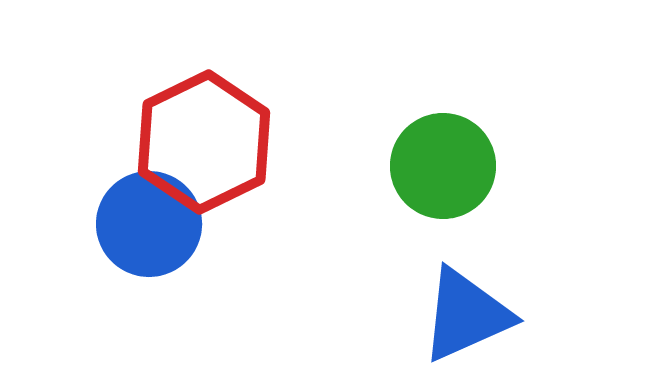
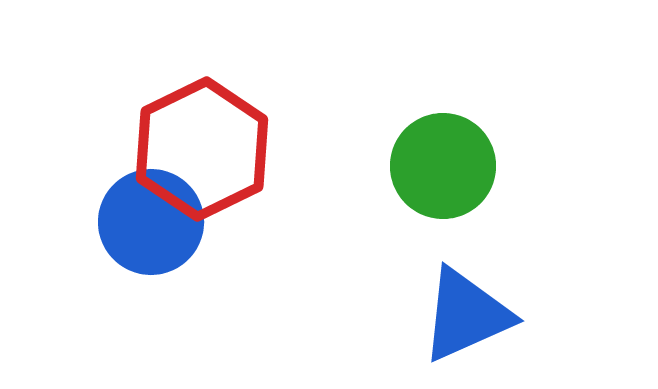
red hexagon: moved 2 px left, 7 px down
blue circle: moved 2 px right, 2 px up
